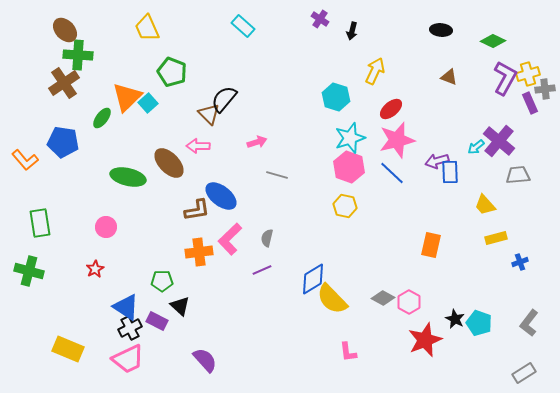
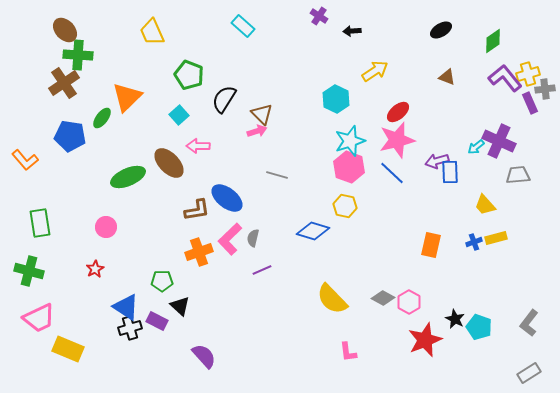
purple cross at (320, 19): moved 1 px left, 3 px up
yellow trapezoid at (147, 28): moved 5 px right, 4 px down
black ellipse at (441, 30): rotated 35 degrees counterclockwise
black arrow at (352, 31): rotated 72 degrees clockwise
green diamond at (493, 41): rotated 60 degrees counterclockwise
yellow arrow at (375, 71): rotated 32 degrees clockwise
green pentagon at (172, 72): moved 17 px right, 3 px down
brown triangle at (449, 77): moved 2 px left
purple L-shape at (505, 78): rotated 68 degrees counterclockwise
cyan hexagon at (336, 97): moved 2 px down; rotated 8 degrees clockwise
black semicircle at (224, 99): rotated 8 degrees counterclockwise
cyan square at (148, 103): moved 31 px right, 12 px down
red ellipse at (391, 109): moved 7 px right, 3 px down
brown triangle at (209, 114): moved 53 px right
cyan star at (350, 138): moved 3 px down
purple cross at (499, 141): rotated 16 degrees counterclockwise
blue pentagon at (63, 142): moved 7 px right, 6 px up
pink arrow at (257, 142): moved 11 px up
green ellipse at (128, 177): rotated 36 degrees counterclockwise
blue ellipse at (221, 196): moved 6 px right, 2 px down
gray semicircle at (267, 238): moved 14 px left
orange cross at (199, 252): rotated 12 degrees counterclockwise
blue cross at (520, 262): moved 46 px left, 20 px up
blue diamond at (313, 279): moved 48 px up; rotated 48 degrees clockwise
cyan pentagon at (479, 323): moved 4 px down
black cross at (130, 328): rotated 10 degrees clockwise
pink trapezoid at (128, 359): moved 89 px left, 41 px up
purple semicircle at (205, 360): moved 1 px left, 4 px up
gray rectangle at (524, 373): moved 5 px right
